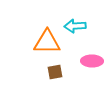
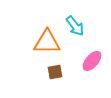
cyan arrow: rotated 125 degrees counterclockwise
pink ellipse: rotated 50 degrees counterclockwise
